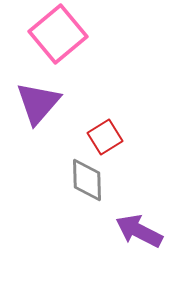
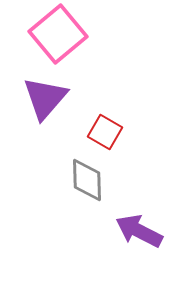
purple triangle: moved 7 px right, 5 px up
red square: moved 5 px up; rotated 28 degrees counterclockwise
